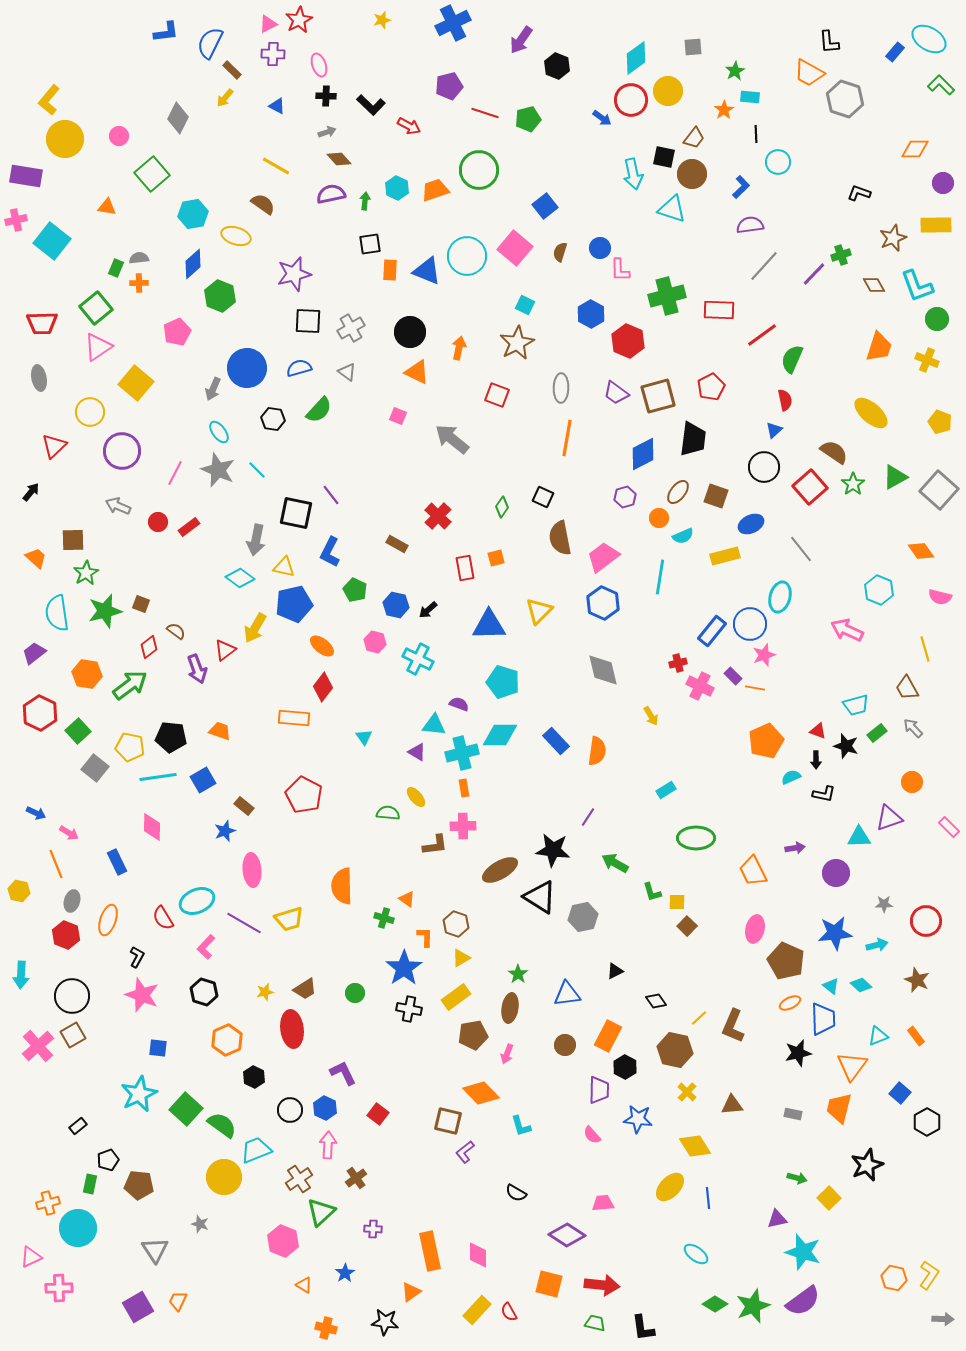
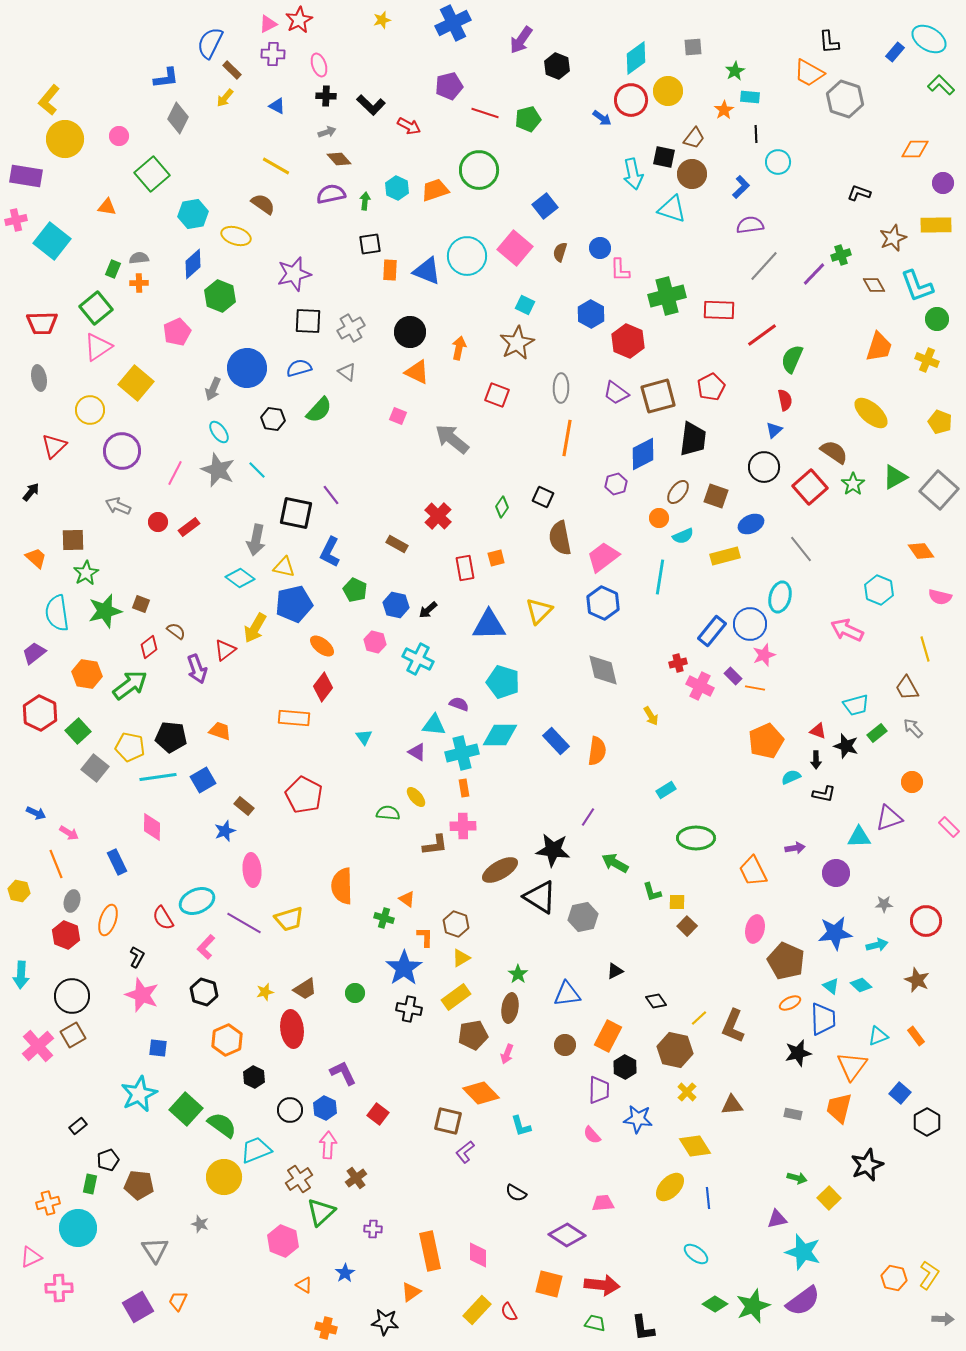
blue L-shape at (166, 32): moved 46 px down
green rectangle at (116, 268): moved 3 px left, 1 px down
yellow circle at (90, 412): moved 2 px up
purple hexagon at (625, 497): moved 9 px left, 13 px up
